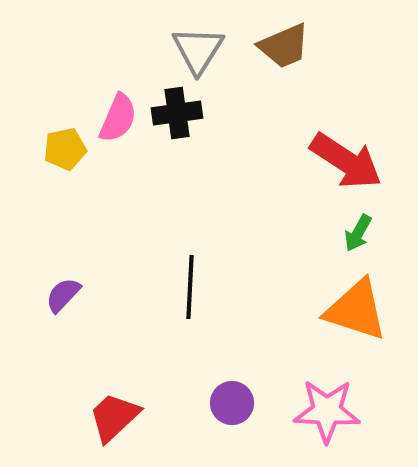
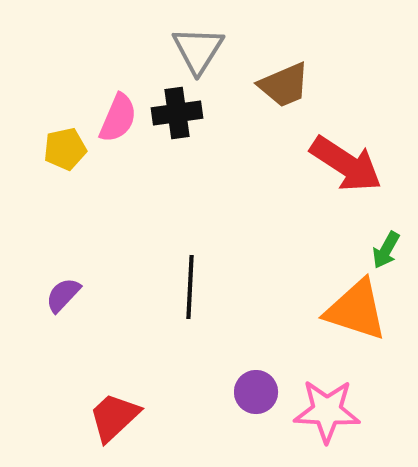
brown trapezoid: moved 39 px down
red arrow: moved 3 px down
green arrow: moved 28 px right, 17 px down
purple circle: moved 24 px right, 11 px up
